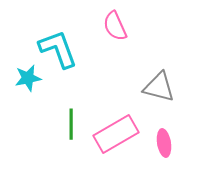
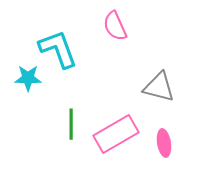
cyan star: rotated 12 degrees clockwise
